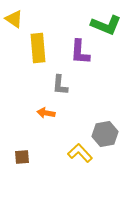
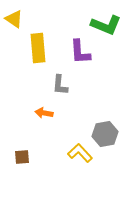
purple L-shape: rotated 8 degrees counterclockwise
orange arrow: moved 2 px left
